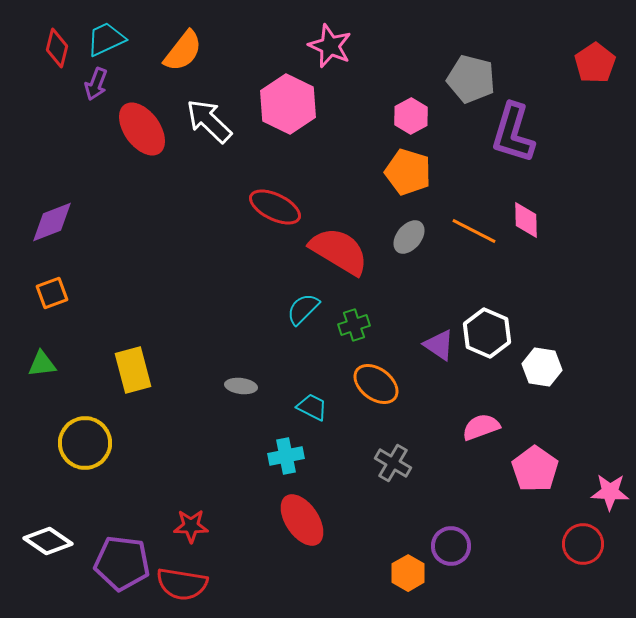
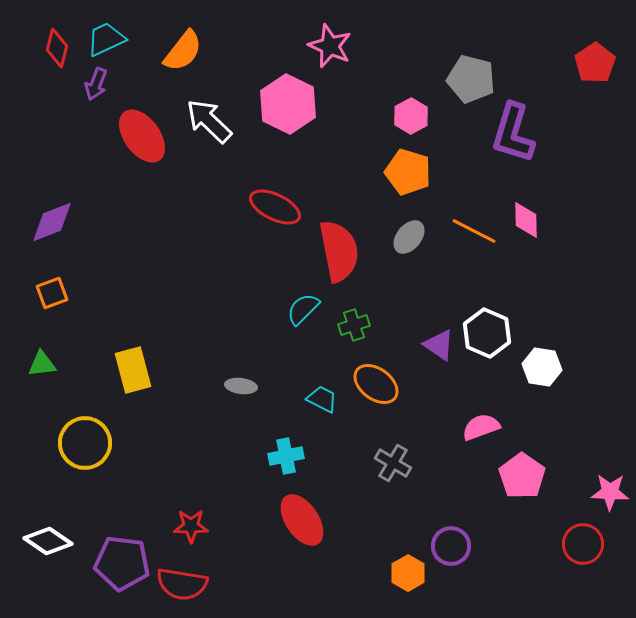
red ellipse at (142, 129): moved 7 px down
red semicircle at (339, 251): rotated 48 degrees clockwise
cyan trapezoid at (312, 407): moved 10 px right, 8 px up
pink pentagon at (535, 469): moved 13 px left, 7 px down
